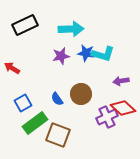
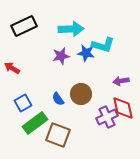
black rectangle: moved 1 px left, 1 px down
cyan L-shape: moved 9 px up
blue semicircle: moved 1 px right
red diamond: rotated 35 degrees clockwise
